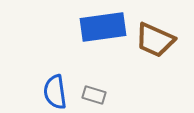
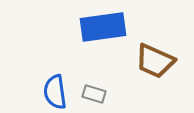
brown trapezoid: moved 21 px down
gray rectangle: moved 1 px up
